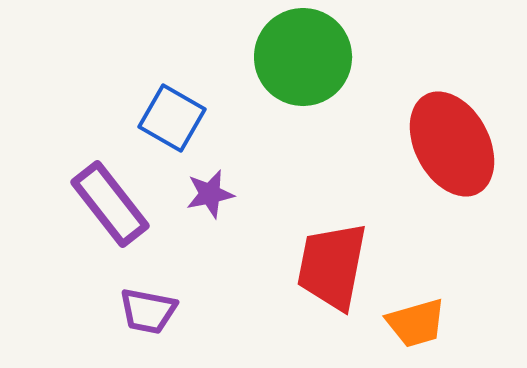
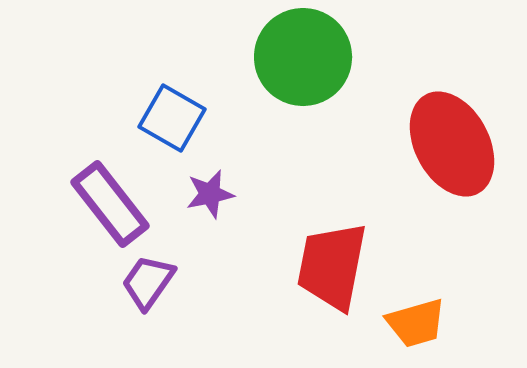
purple trapezoid: moved 29 px up; rotated 114 degrees clockwise
